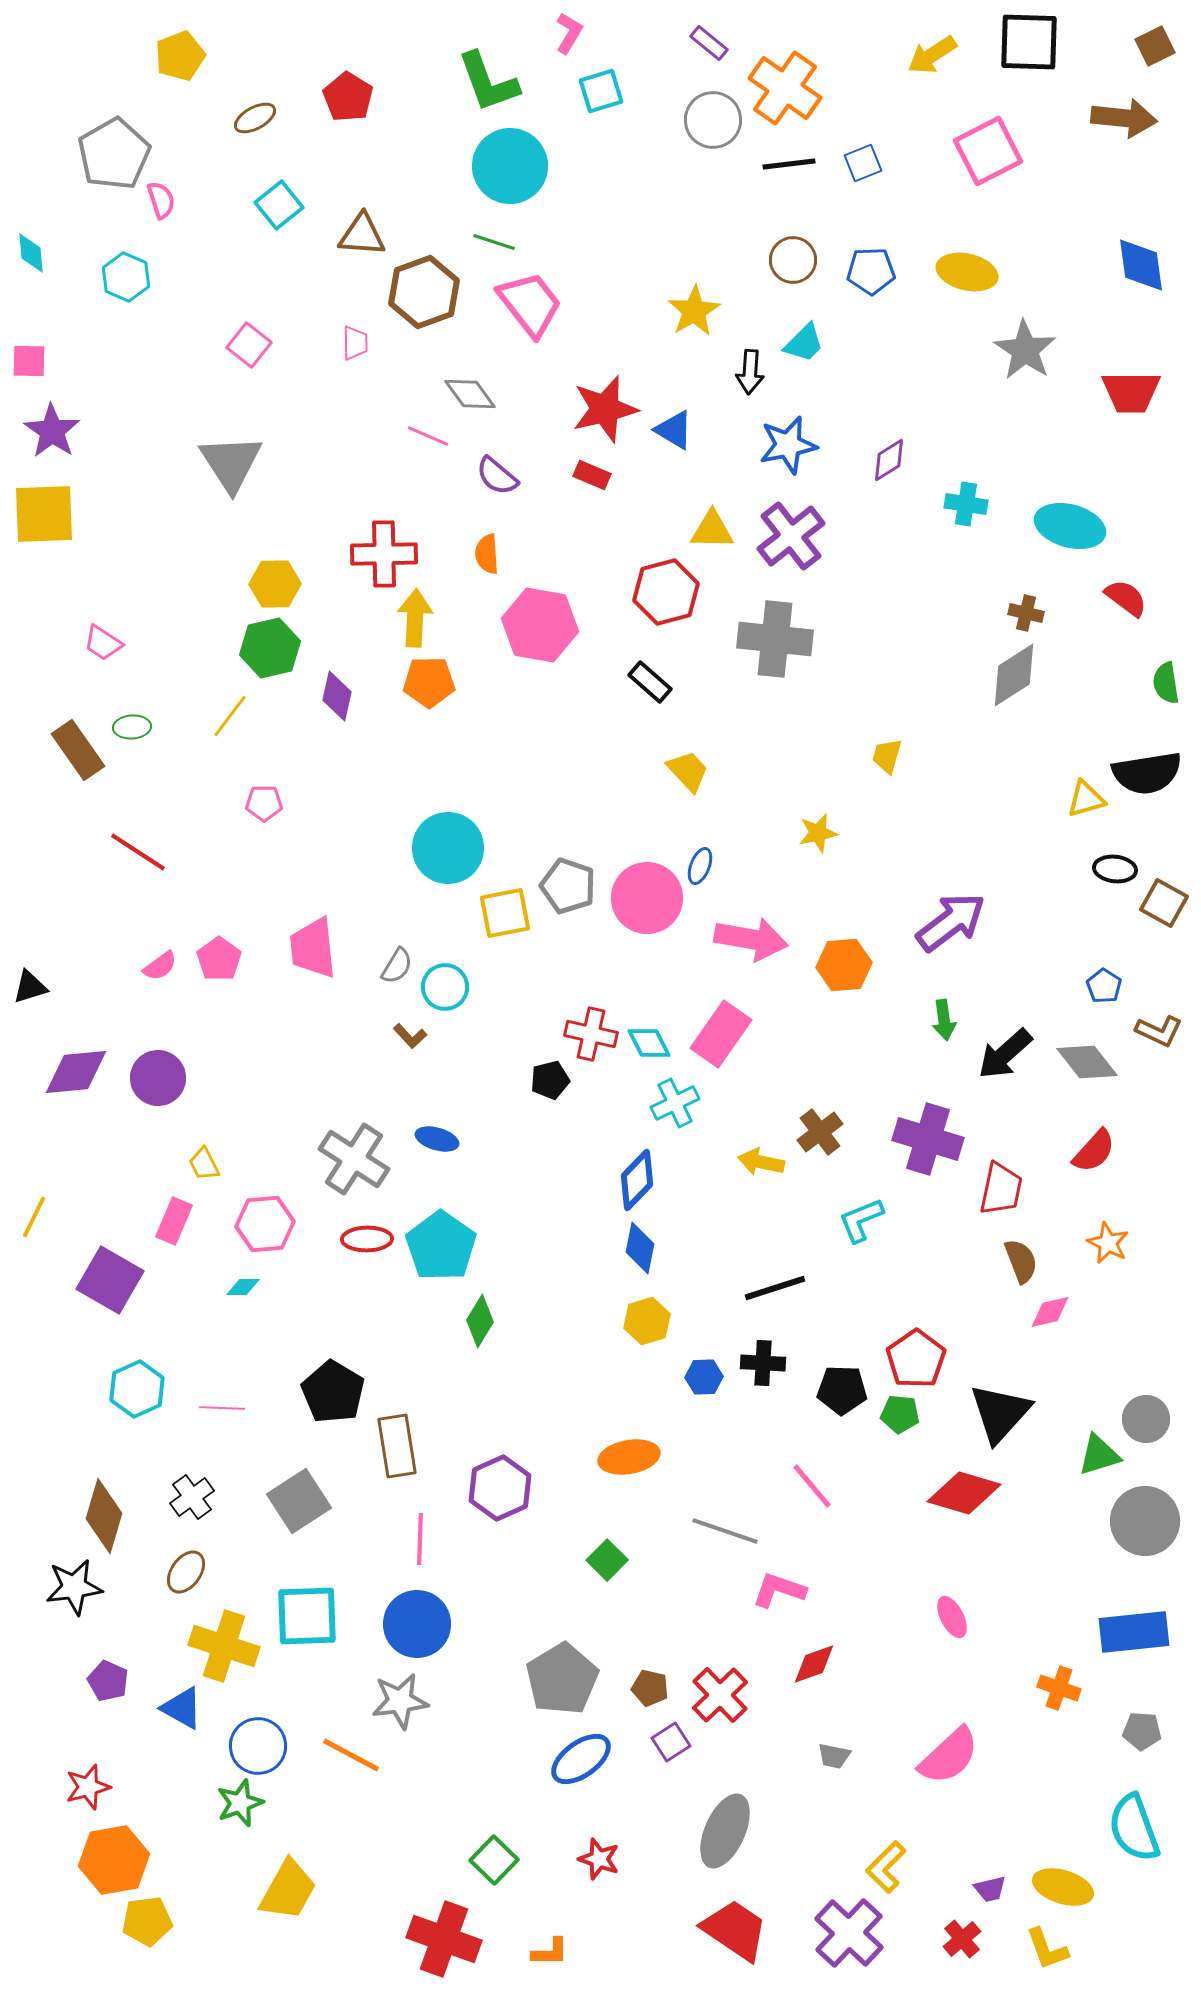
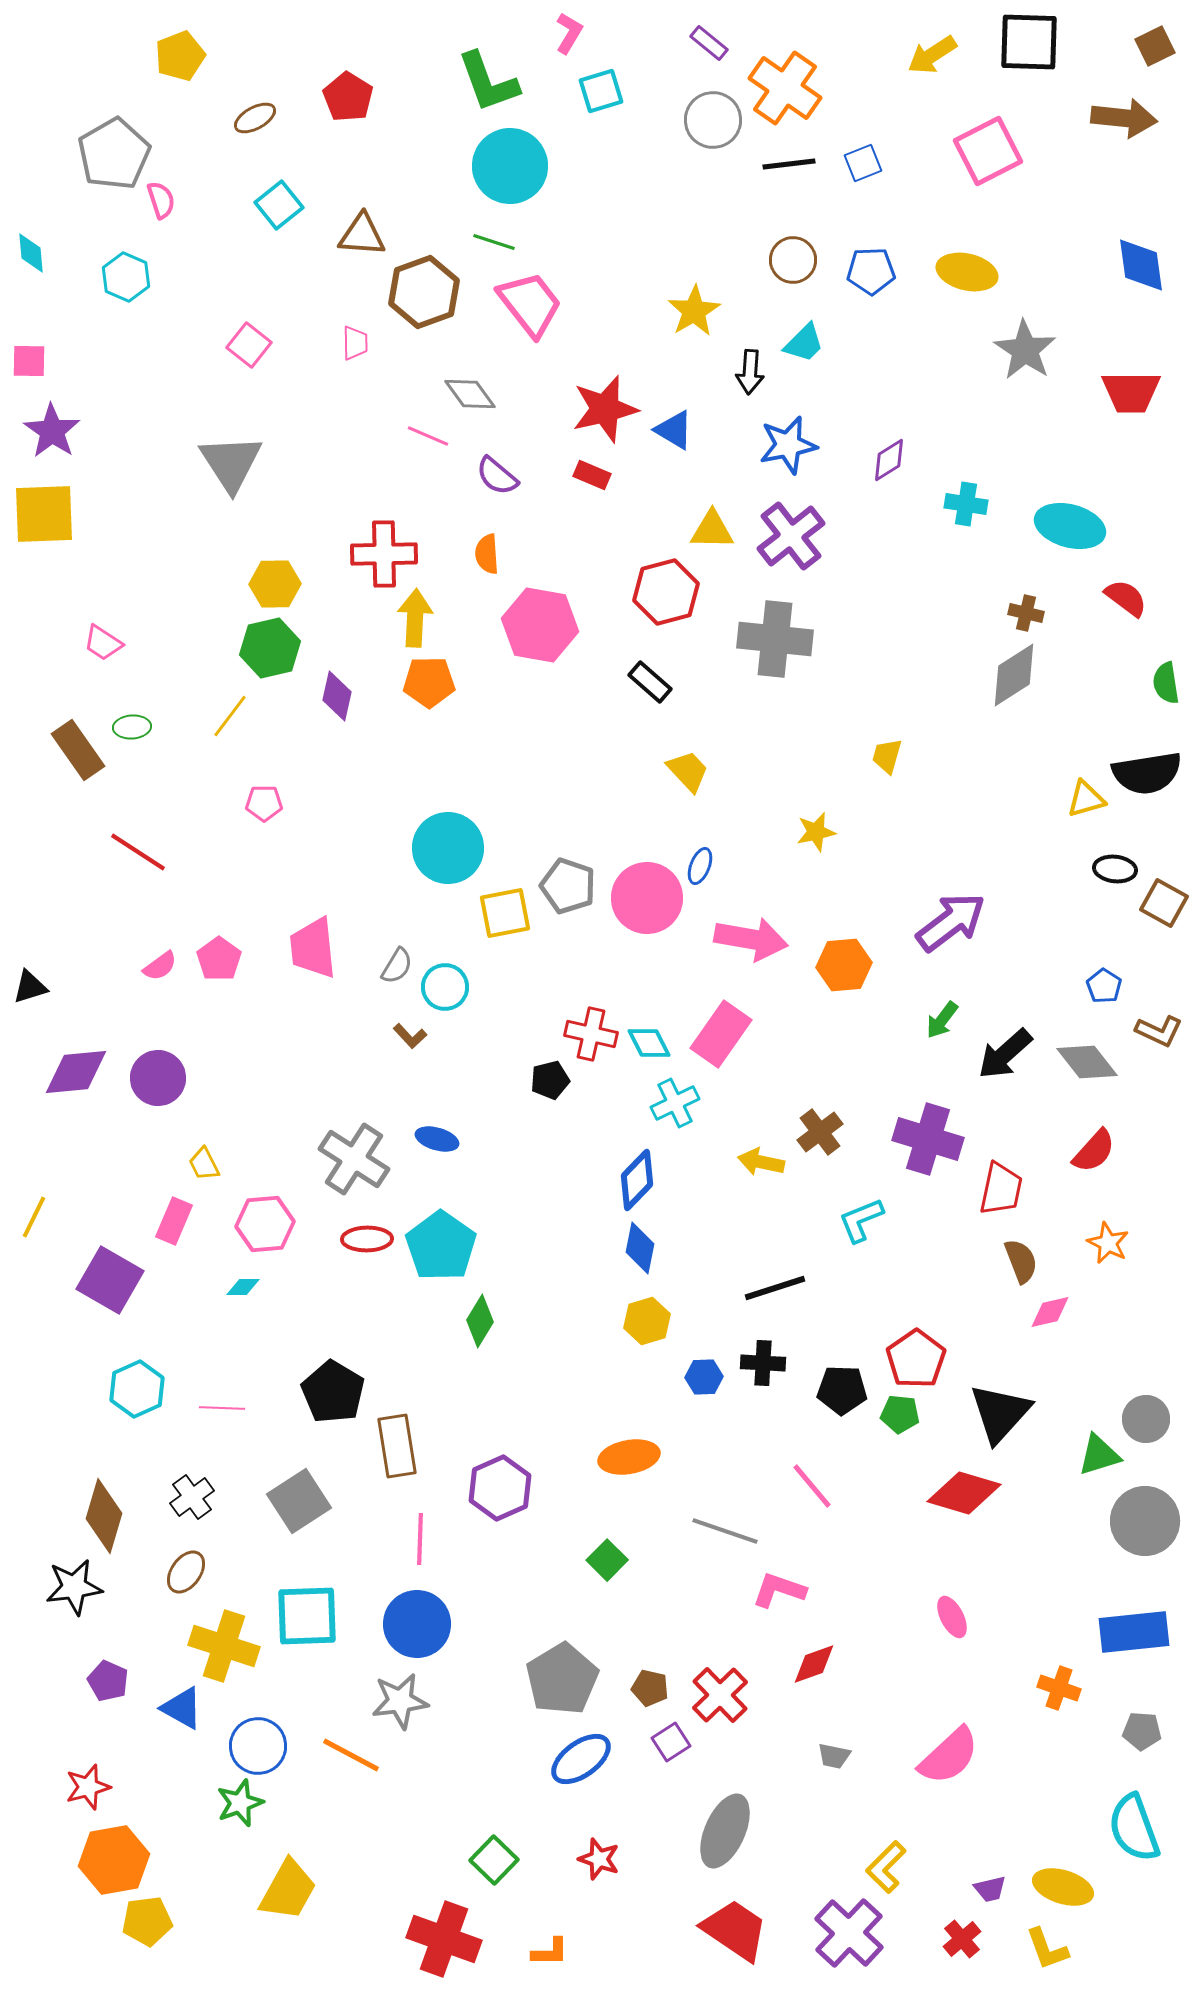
yellow star at (818, 833): moved 2 px left, 1 px up
green arrow at (944, 1020): moved 2 px left; rotated 45 degrees clockwise
